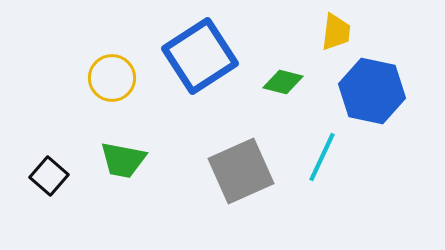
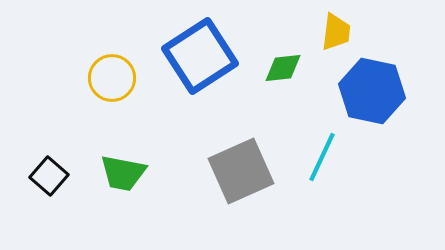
green diamond: moved 14 px up; rotated 21 degrees counterclockwise
green trapezoid: moved 13 px down
